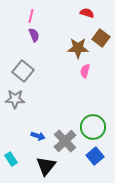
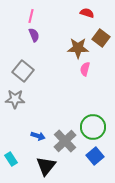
pink semicircle: moved 2 px up
